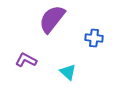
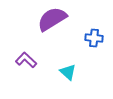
purple semicircle: rotated 20 degrees clockwise
purple L-shape: rotated 15 degrees clockwise
